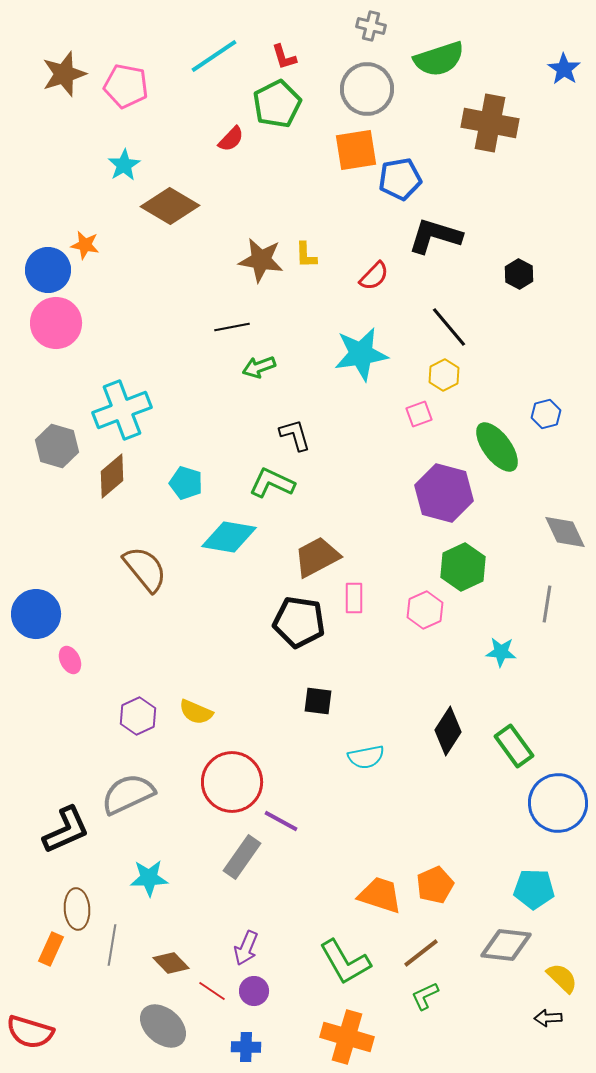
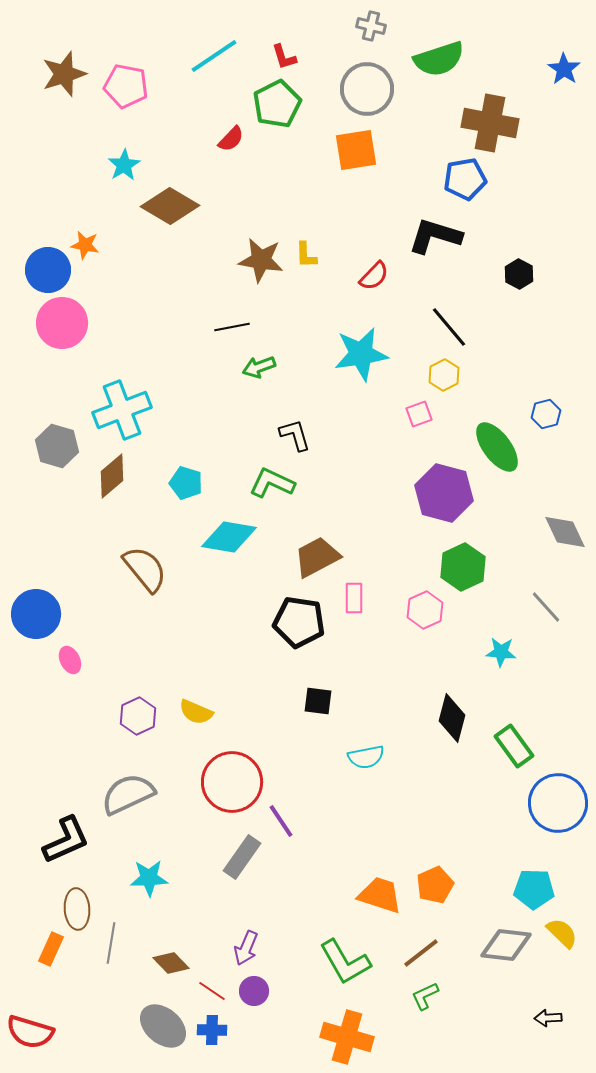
blue pentagon at (400, 179): moved 65 px right
pink circle at (56, 323): moved 6 px right
gray line at (547, 604): moved 1 px left, 3 px down; rotated 51 degrees counterclockwise
black diamond at (448, 731): moved 4 px right, 13 px up; rotated 18 degrees counterclockwise
purple line at (281, 821): rotated 27 degrees clockwise
black L-shape at (66, 830): moved 10 px down
gray line at (112, 945): moved 1 px left, 2 px up
yellow semicircle at (562, 978): moved 45 px up
blue cross at (246, 1047): moved 34 px left, 17 px up
